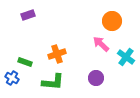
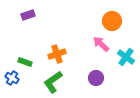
green L-shape: rotated 140 degrees clockwise
